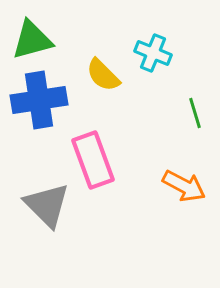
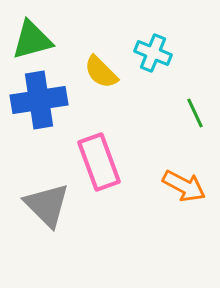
yellow semicircle: moved 2 px left, 3 px up
green line: rotated 8 degrees counterclockwise
pink rectangle: moved 6 px right, 2 px down
